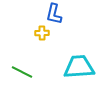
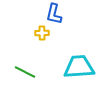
green line: moved 3 px right
